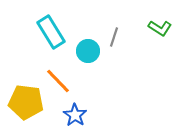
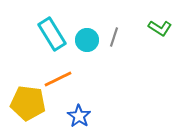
cyan rectangle: moved 1 px right, 2 px down
cyan circle: moved 1 px left, 11 px up
orange line: moved 2 px up; rotated 72 degrees counterclockwise
yellow pentagon: moved 2 px right, 1 px down
blue star: moved 4 px right, 1 px down
